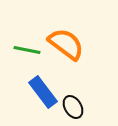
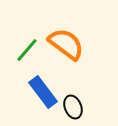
green line: rotated 60 degrees counterclockwise
black ellipse: rotated 10 degrees clockwise
